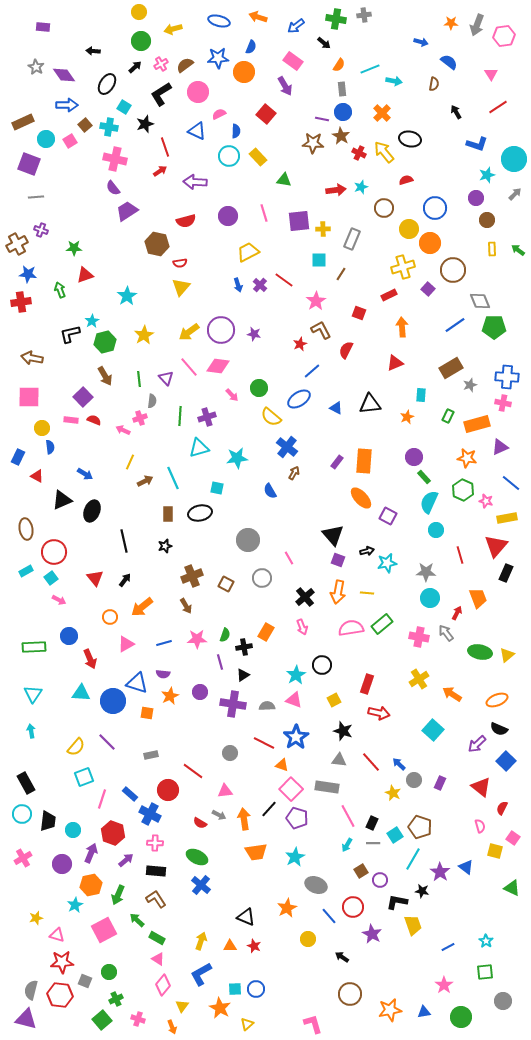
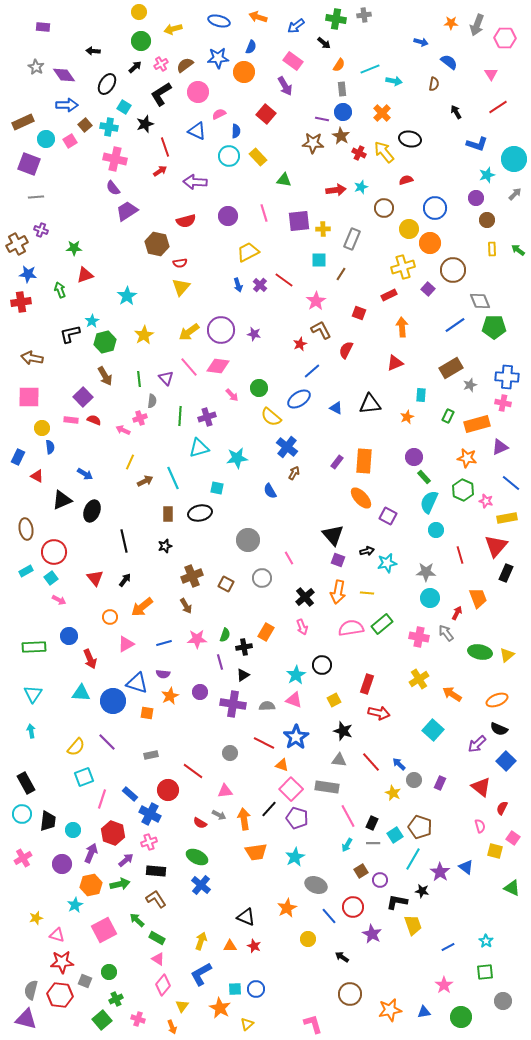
pink hexagon at (504, 36): moved 1 px right, 2 px down; rotated 10 degrees clockwise
pink cross at (155, 843): moved 6 px left, 1 px up; rotated 21 degrees counterclockwise
green arrow at (118, 895): moved 2 px right, 11 px up; rotated 126 degrees counterclockwise
